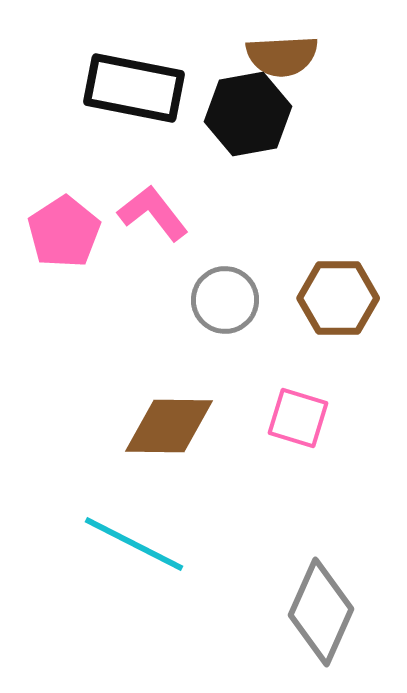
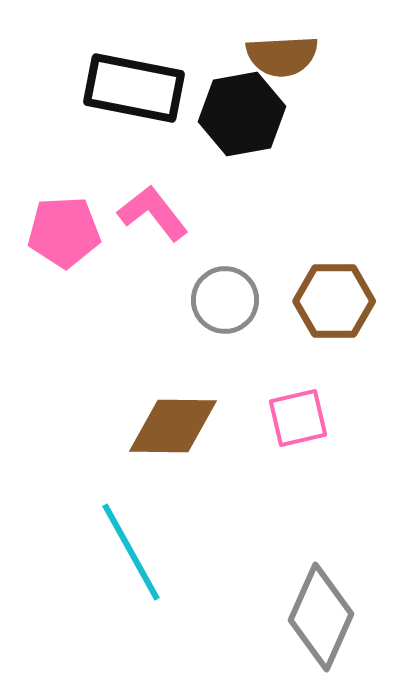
black hexagon: moved 6 px left
pink pentagon: rotated 30 degrees clockwise
brown hexagon: moved 4 px left, 3 px down
pink square: rotated 30 degrees counterclockwise
brown diamond: moved 4 px right
cyan line: moved 3 px left, 8 px down; rotated 34 degrees clockwise
gray diamond: moved 5 px down
